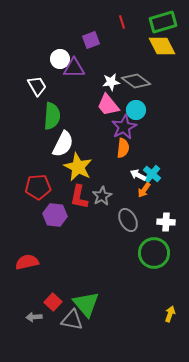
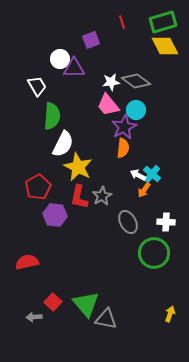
yellow diamond: moved 3 px right
red pentagon: rotated 25 degrees counterclockwise
gray ellipse: moved 2 px down
gray triangle: moved 34 px right, 1 px up
